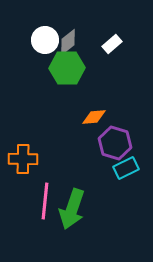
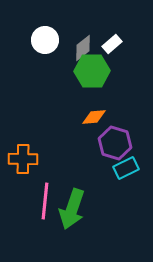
gray diamond: moved 15 px right, 6 px down
green hexagon: moved 25 px right, 3 px down
